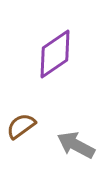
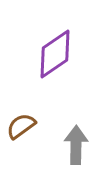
gray arrow: rotated 63 degrees clockwise
